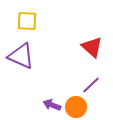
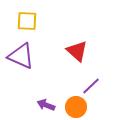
red triangle: moved 15 px left, 4 px down
purple line: moved 1 px down
purple arrow: moved 6 px left
